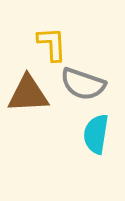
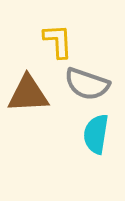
yellow L-shape: moved 6 px right, 3 px up
gray semicircle: moved 4 px right
